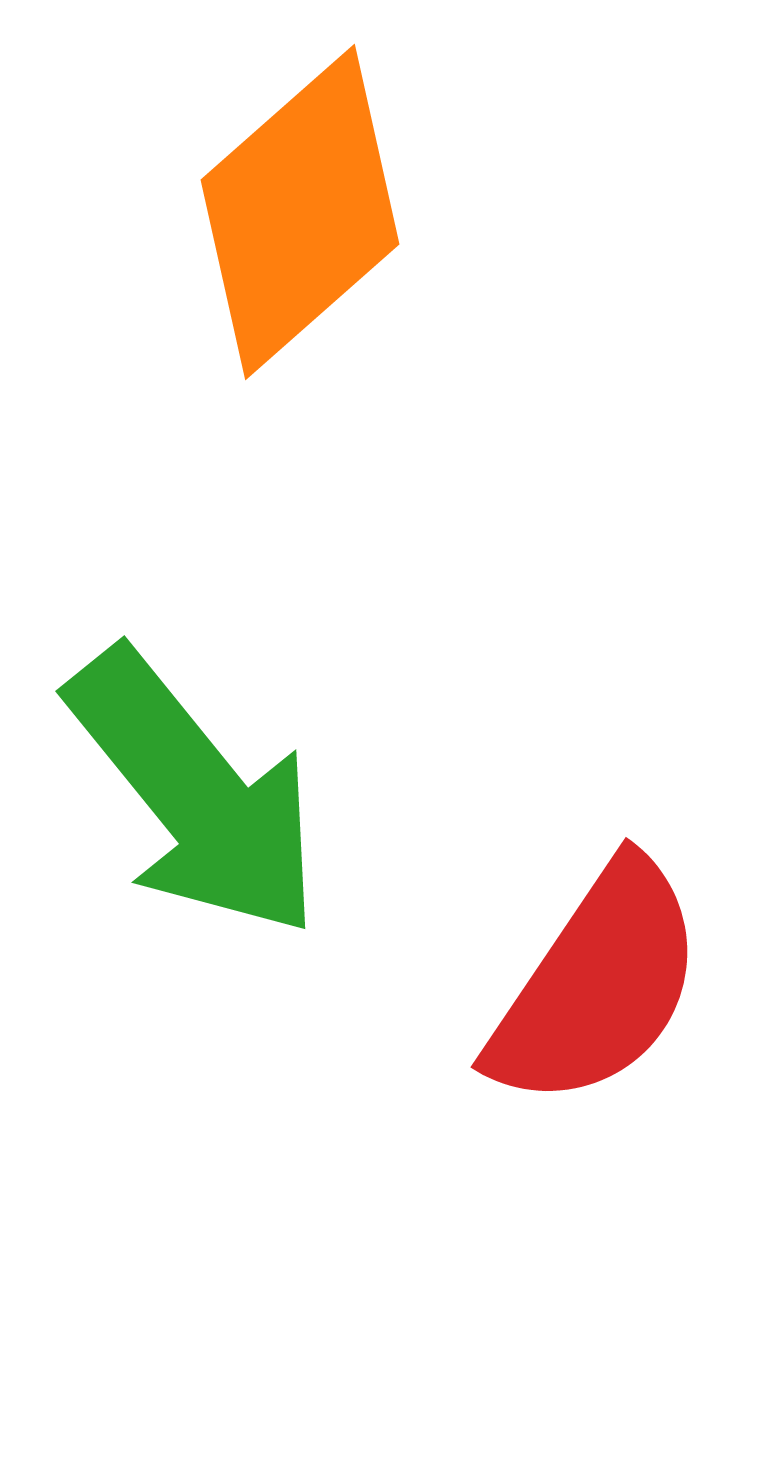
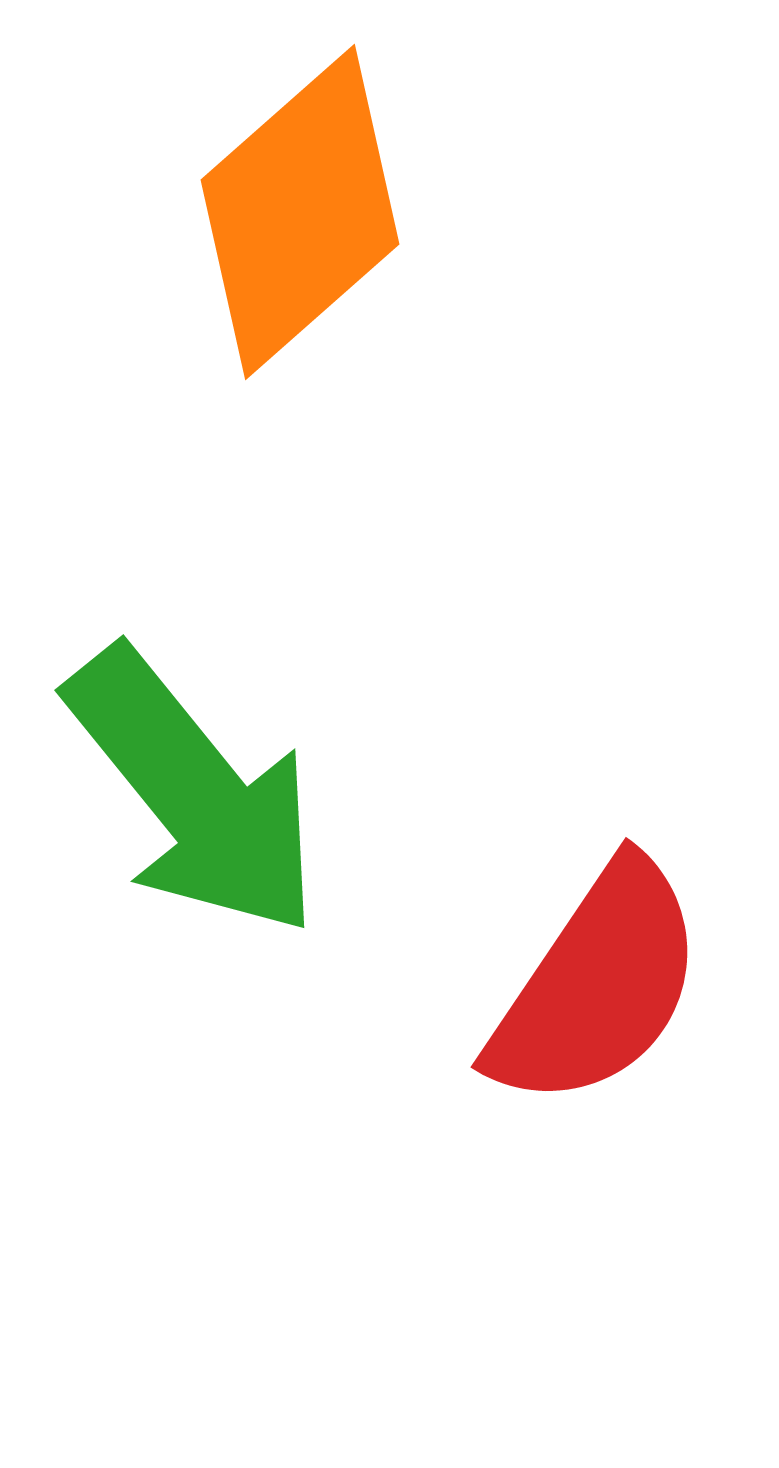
green arrow: moved 1 px left, 1 px up
